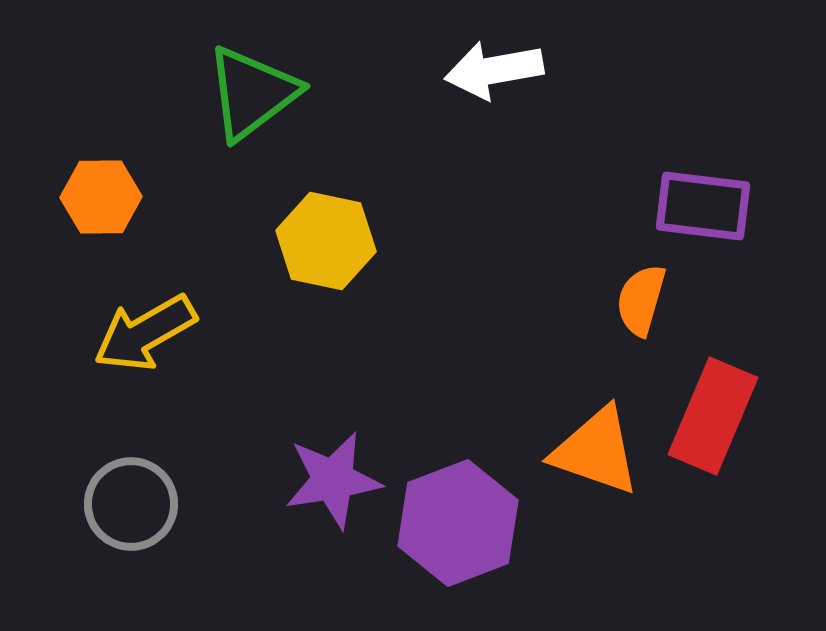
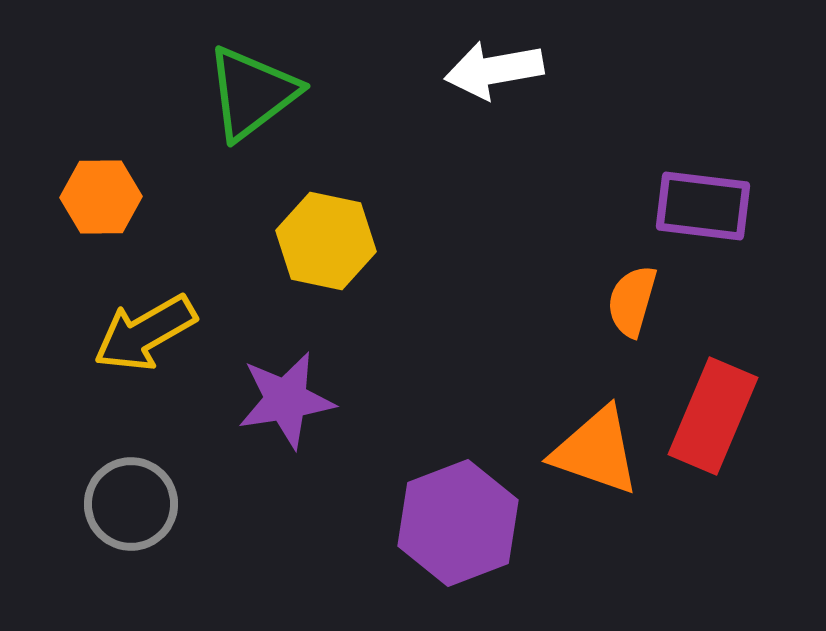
orange semicircle: moved 9 px left, 1 px down
purple star: moved 47 px left, 80 px up
